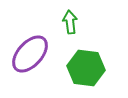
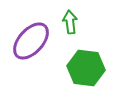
purple ellipse: moved 1 px right, 13 px up
